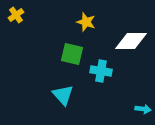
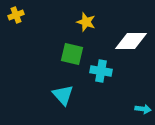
yellow cross: rotated 14 degrees clockwise
